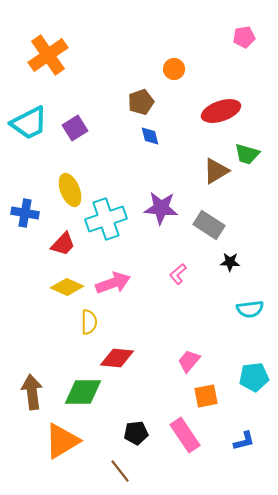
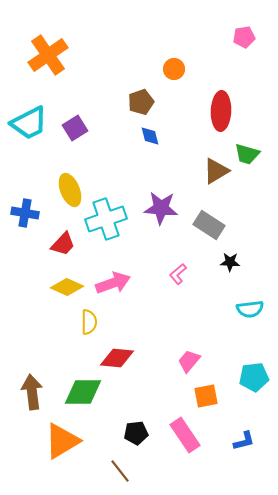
red ellipse: rotated 69 degrees counterclockwise
